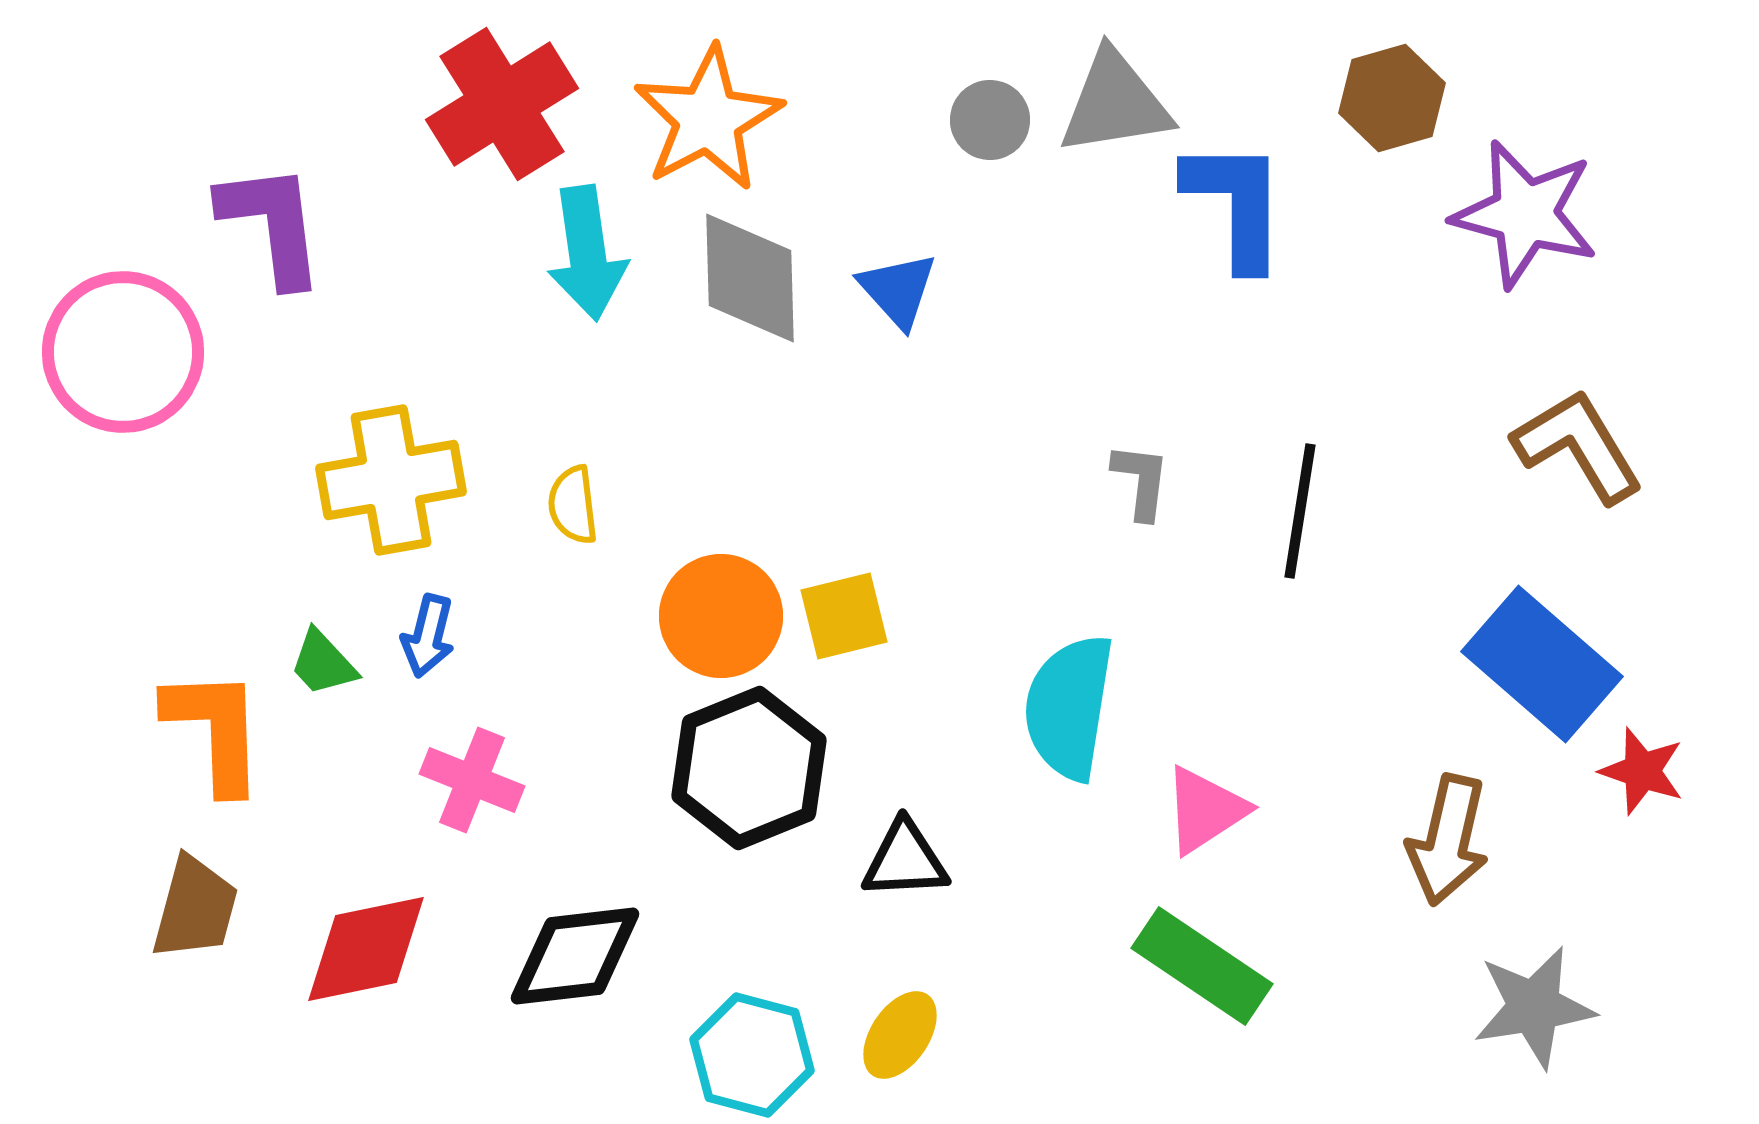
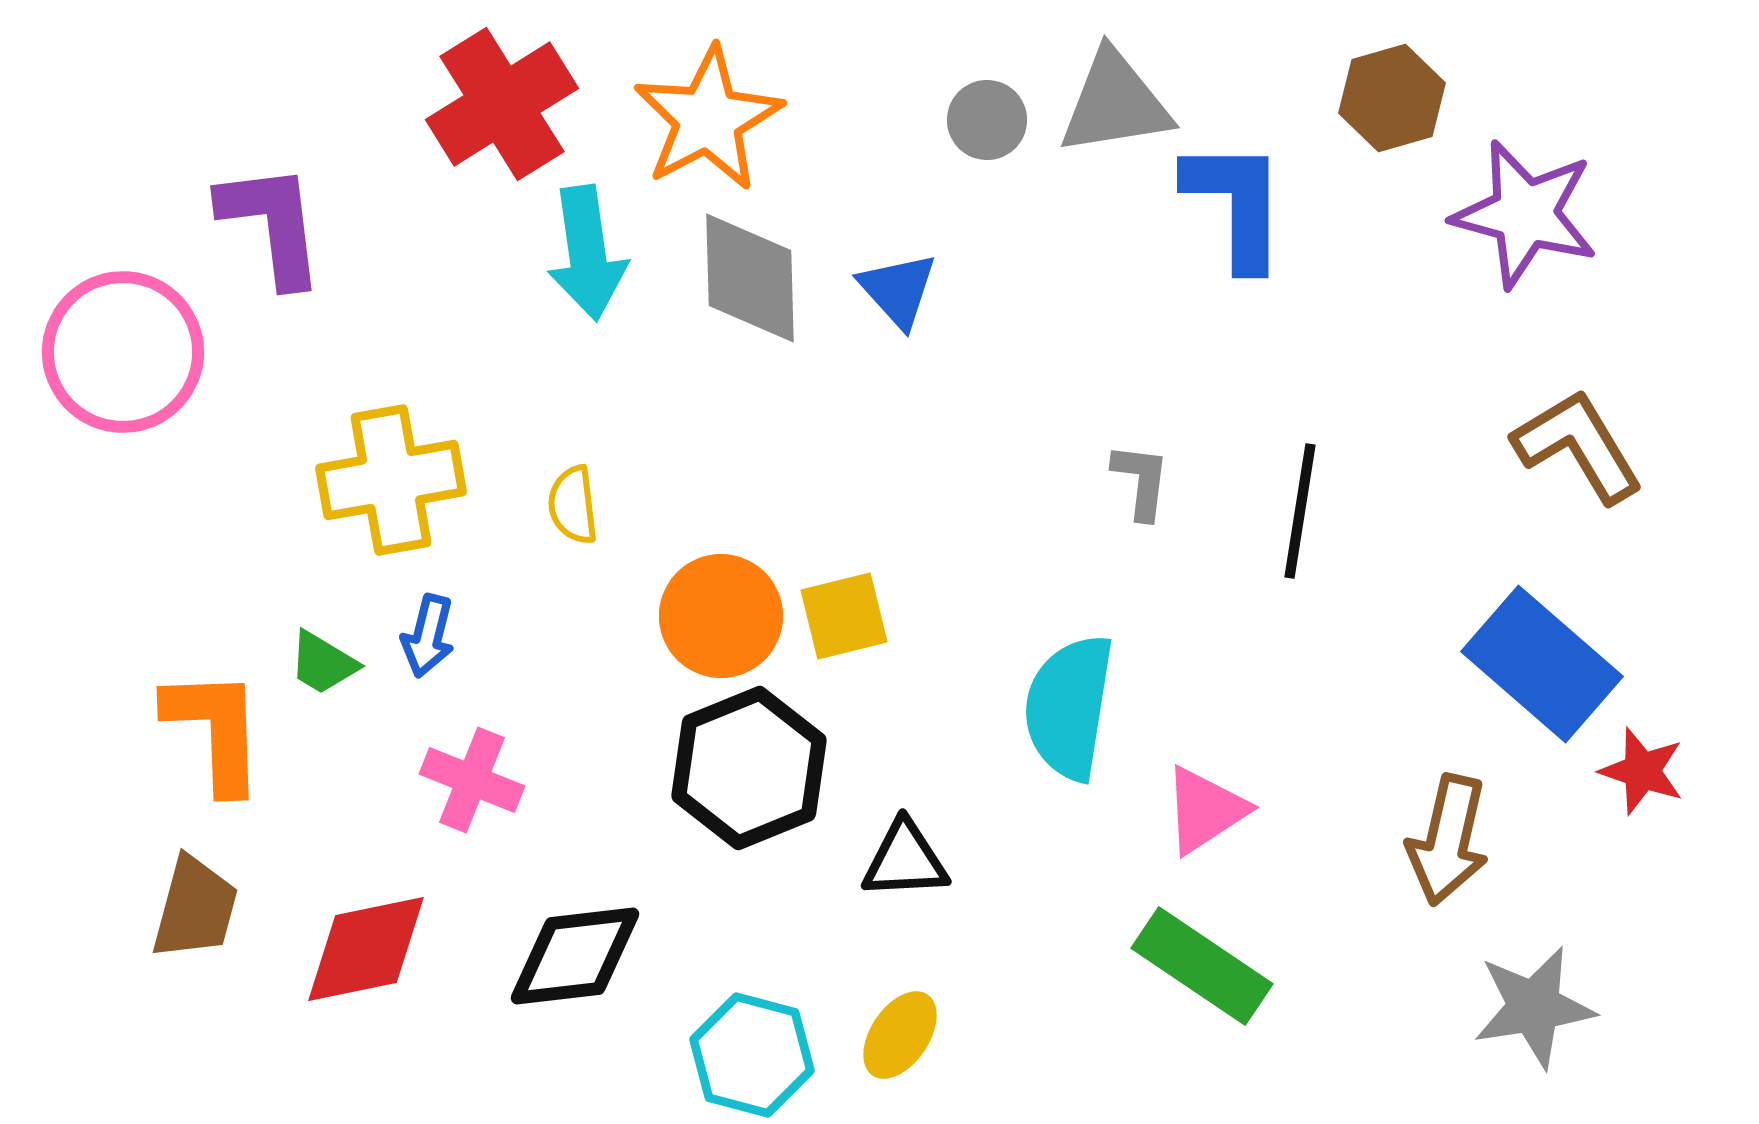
gray circle: moved 3 px left
green trapezoid: rotated 16 degrees counterclockwise
